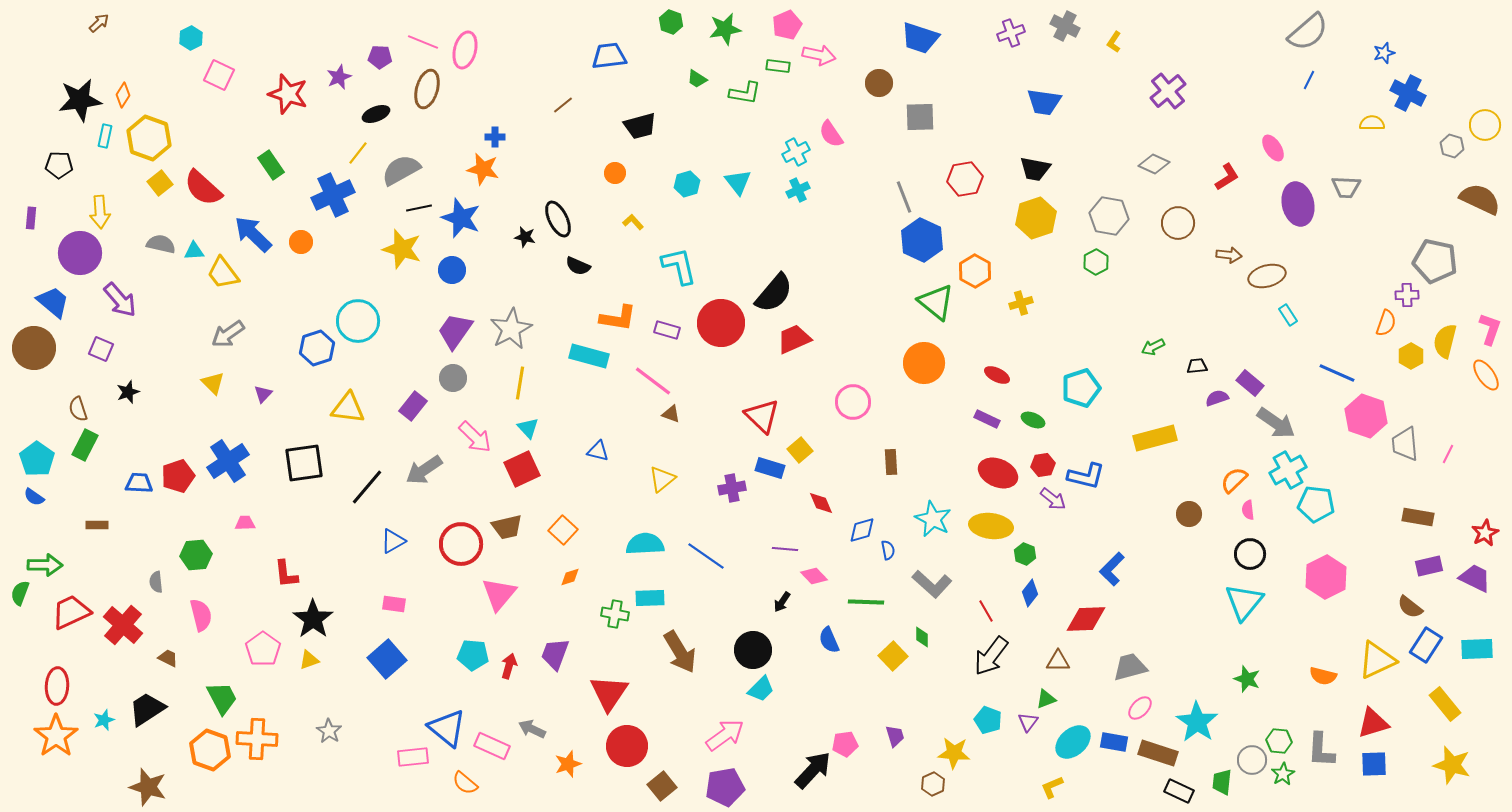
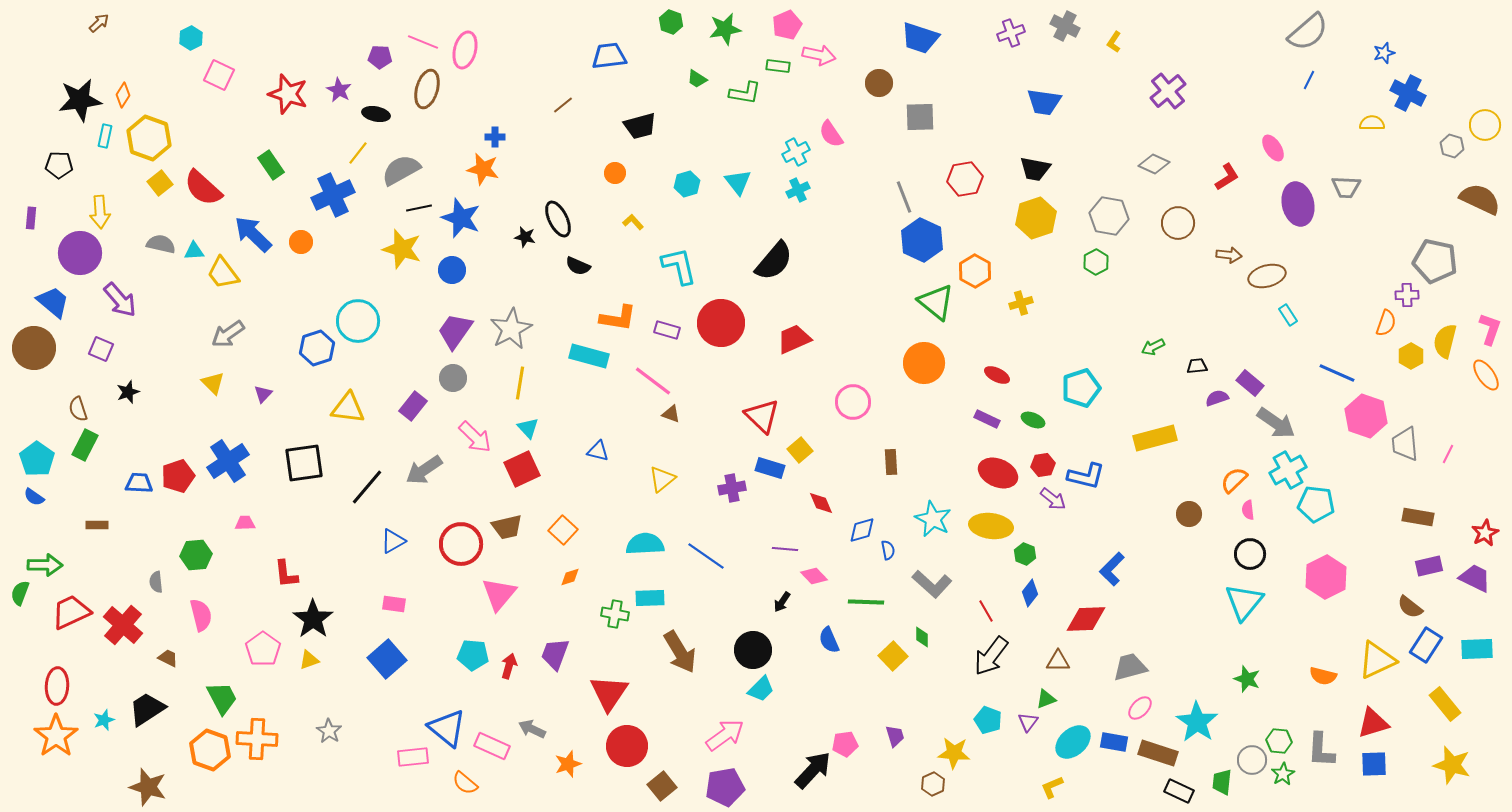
purple star at (339, 77): moved 13 px down; rotated 20 degrees counterclockwise
black ellipse at (376, 114): rotated 32 degrees clockwise
black semicircle at (774, 293): moved 32 px up
